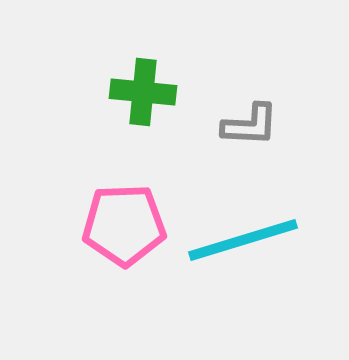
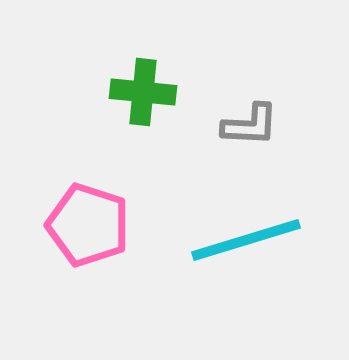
pink pentagon: moved 36 px left; rotated 20 degrees clockwise
cyan line: moved 3 px right
